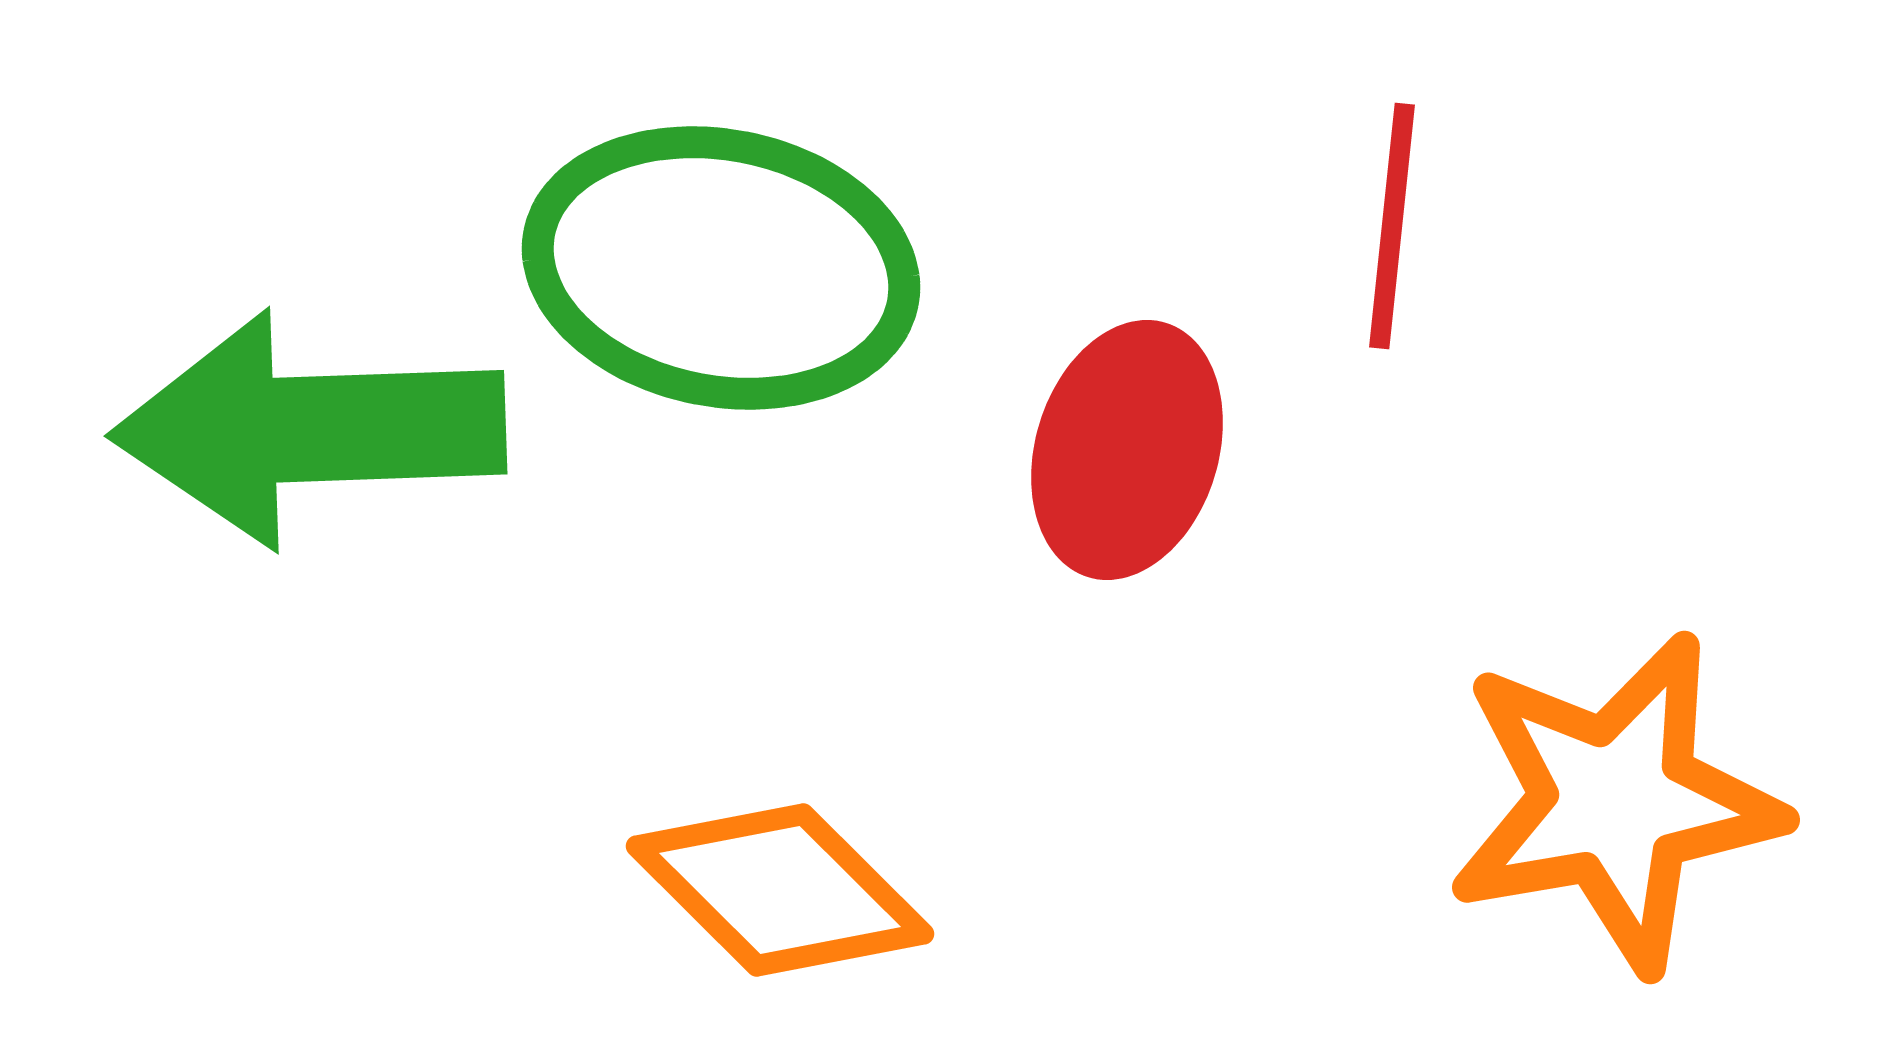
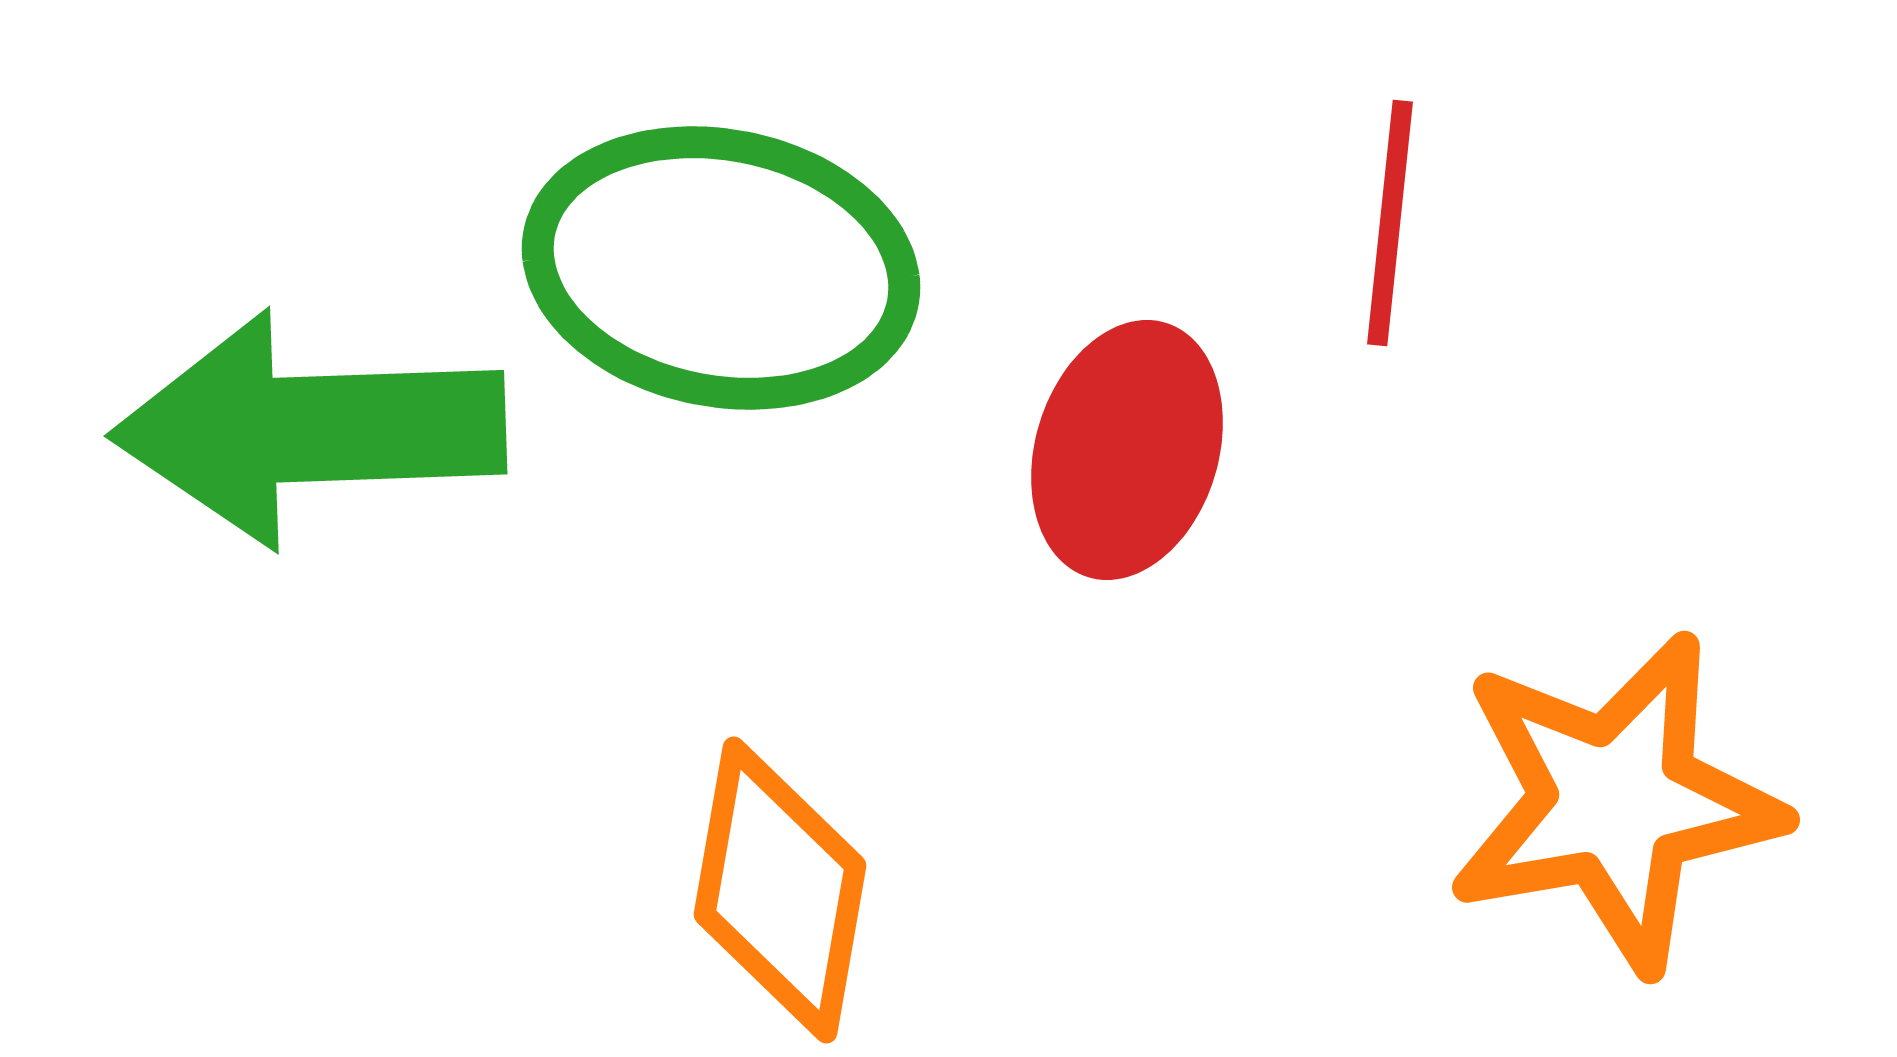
red line: moved 2 px left, 3 px up
orange diamond: rotated 55 degrees clockwise
